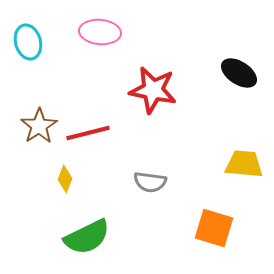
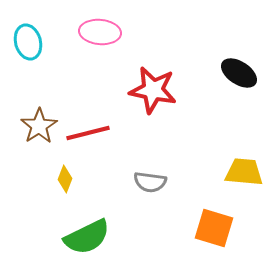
yellow trapezoid: moved 8 px down
